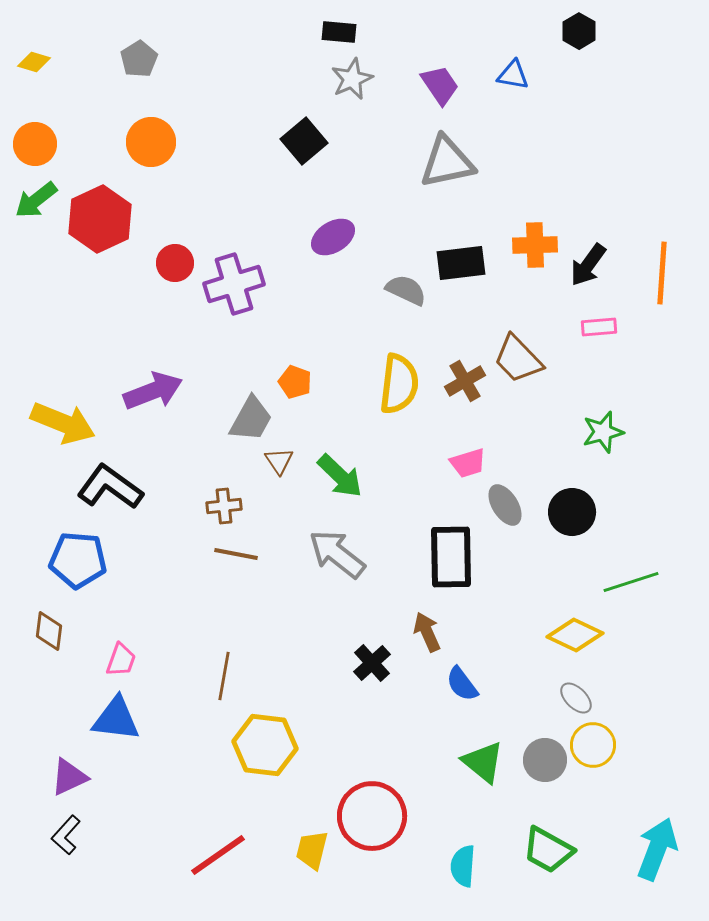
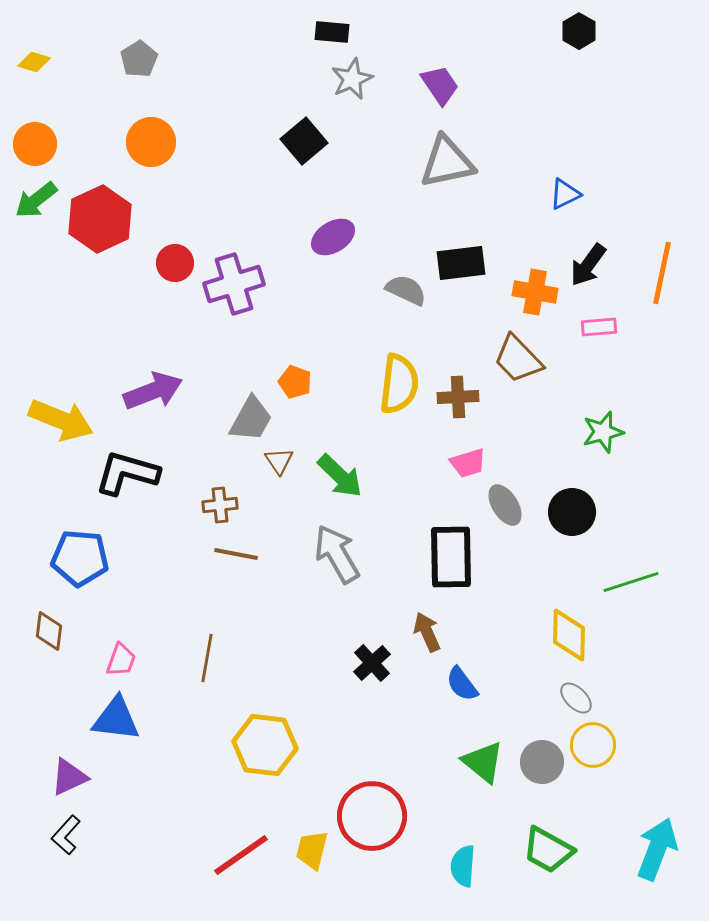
black rectangle at (339, 32): moved 7 px left
blue triangle at (513, 75): moved 52 px right, 119 px down; rotated 36 degrees counterclockwise
orange cross at (535, 245): moved 47 px down; rotated 12 degrees clockwise
orange line at (662, 273): rotated 8 degrees clockwise
brown cross at (465, 381): moved 7 px left, 16 px down; rotated 27 degrees clockwise
yellow arrow at (63, 423): moved 2 px left, 3 px up
black L-shape at (110, 487): moved 17 px right, 14 px up; rotated 20 degrees counterclockwise
brown cross at (224, 506): moved 4 px left, 1 px up
gray arrow at (337, 554): rotated 22 degrees clockwise
blue pentagon at (78, 560): moved 2 px right, 2 px up
yellow diamond at (575, 635): moved 6 px left; rotated 66 degrees clockwise
brown line at (224, 676): moved 17 px left, 18 px up
gray circle at (545, 760): moved 3 px left, 2 px down
red line at (218, 855): moved 23 px right
